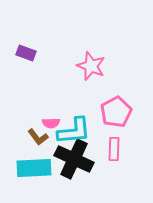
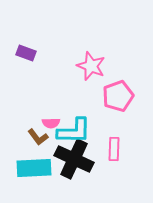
pink pentagon: moved 2 px right, 16 px up; rotated 8 degrees clockwise
cyan L-shape: rotated 6 degrees clockwise
